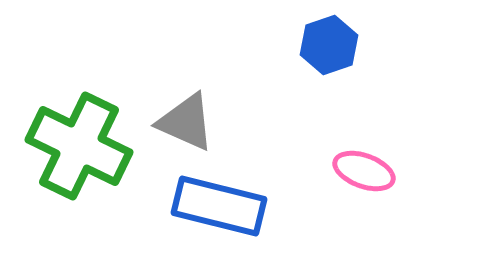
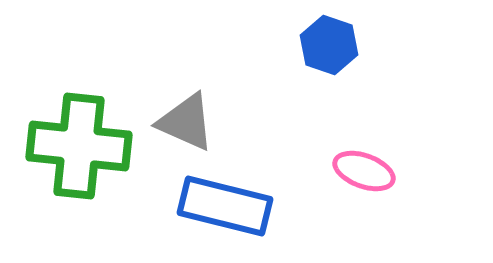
blue hexagon: rotated 22 degrees counterclockwise
green cross: rotated 20 degrees counterclockwise
blue rectangle: moved 6 px right
